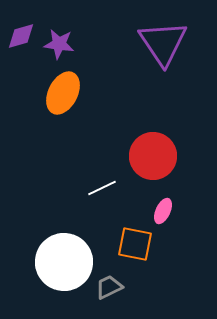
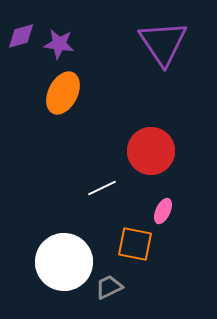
red circle: moved 2 px left, 5 px up
